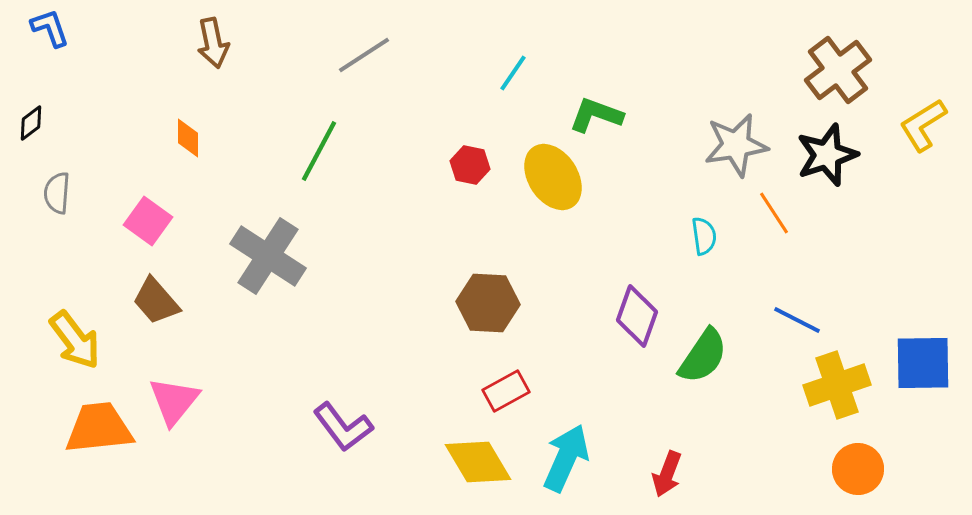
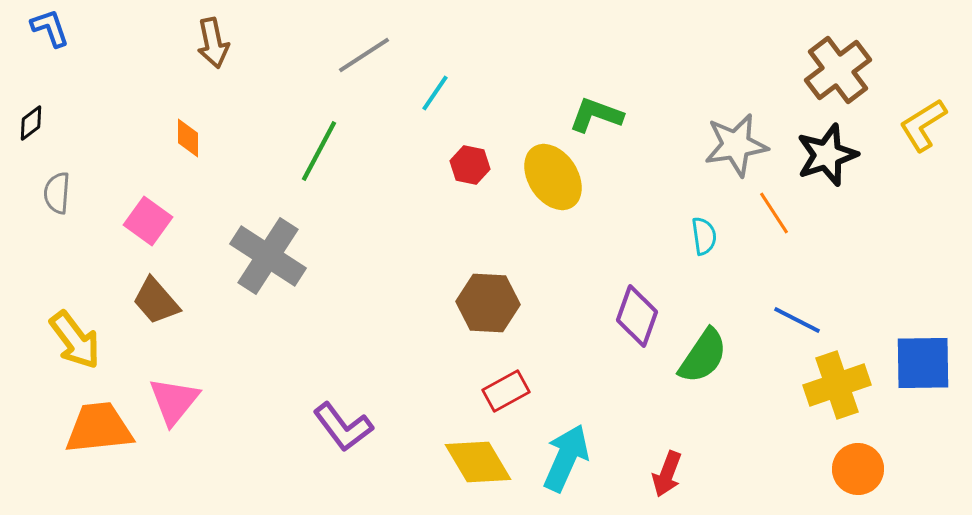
cyan line: moved 78 px left, 20 px down
